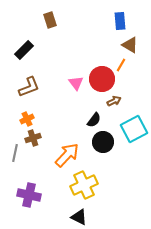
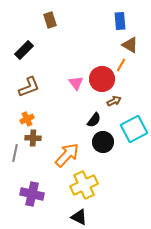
brown cross: rotated 21 degrees clockwise
purple cross: moved 3 px right, 1 px up
